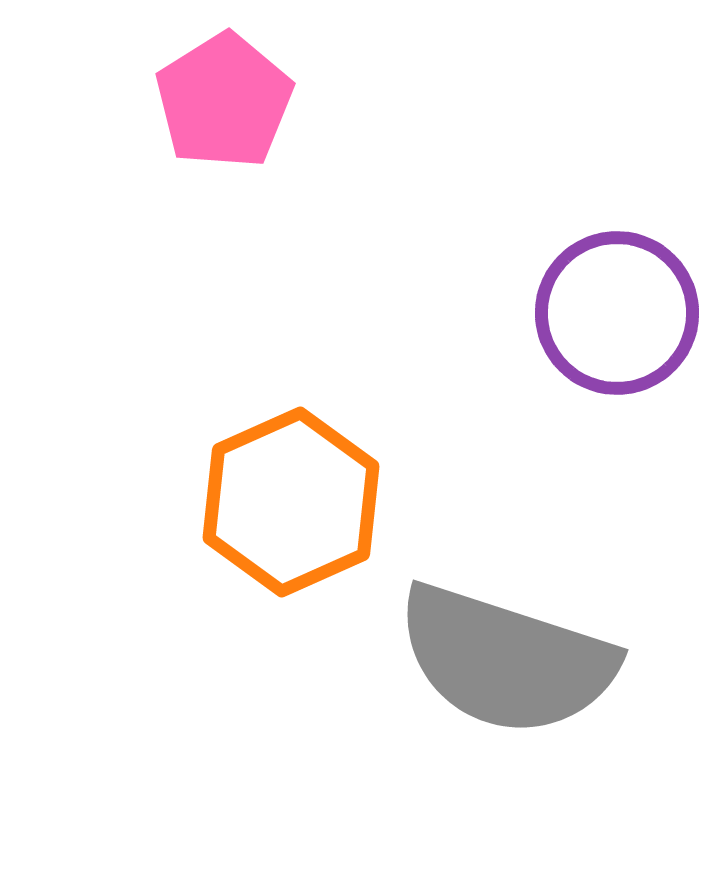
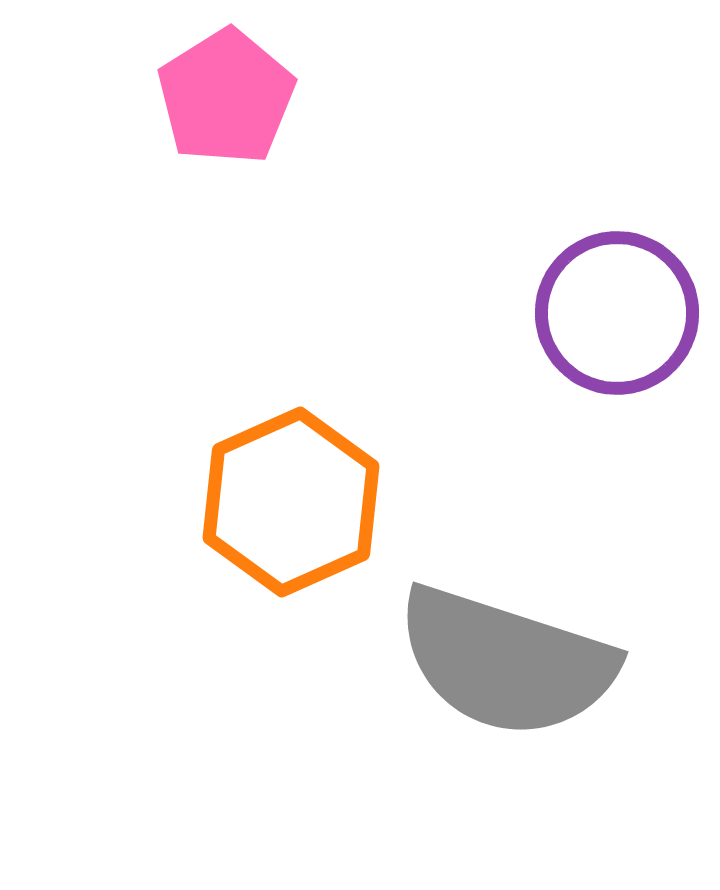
pink pentagon: moved 2 px right, 4 px up
gray semicircle: moved 2 px down
